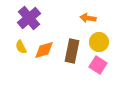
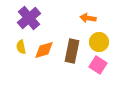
yellow semicircle: rotated 16 degrees clockwise
